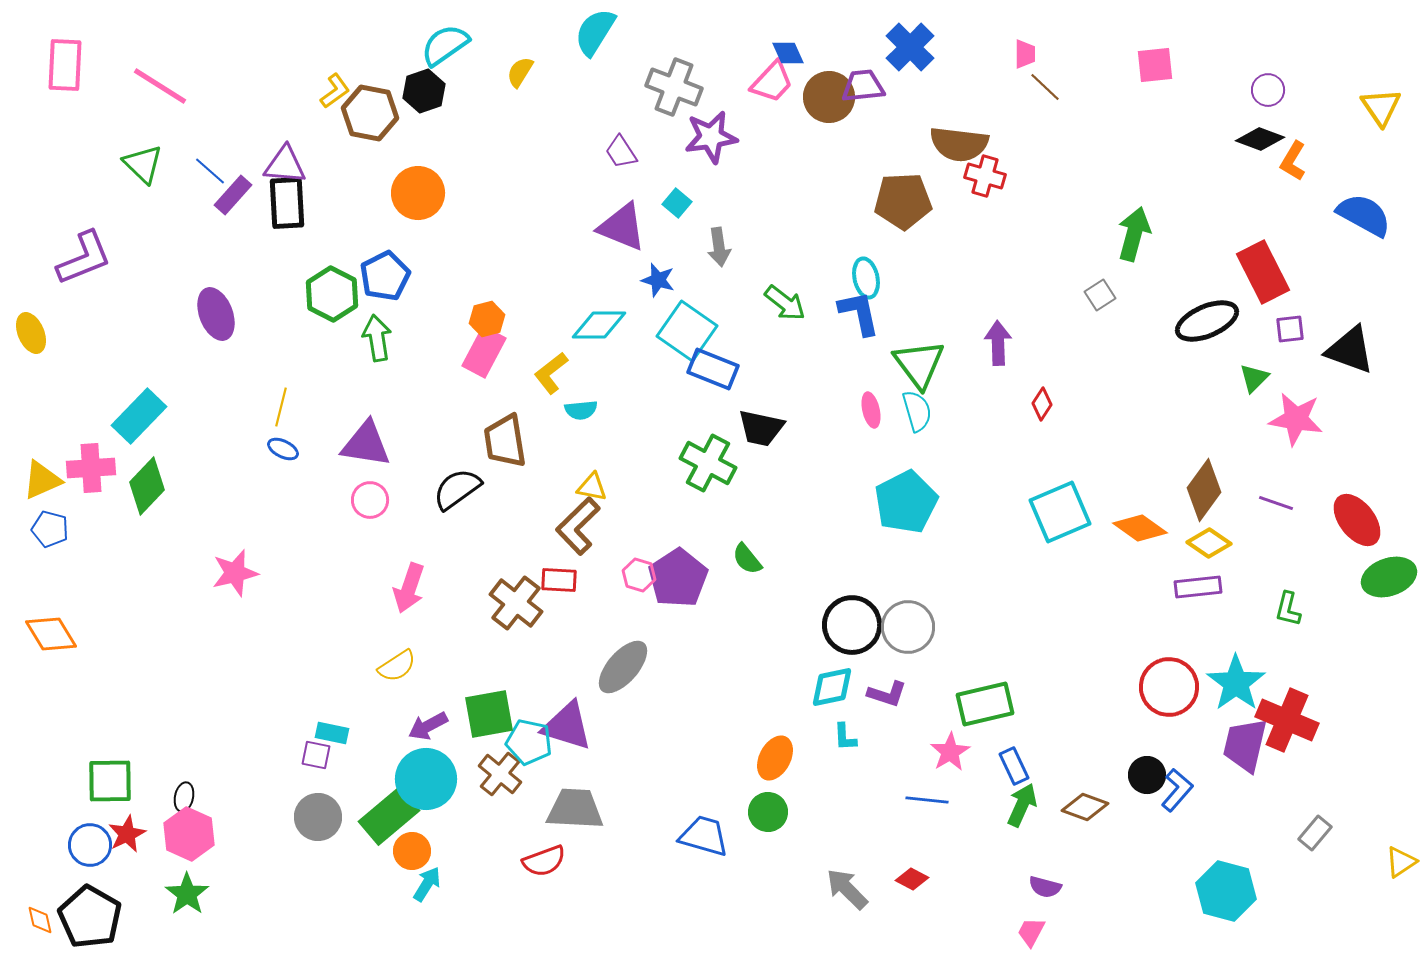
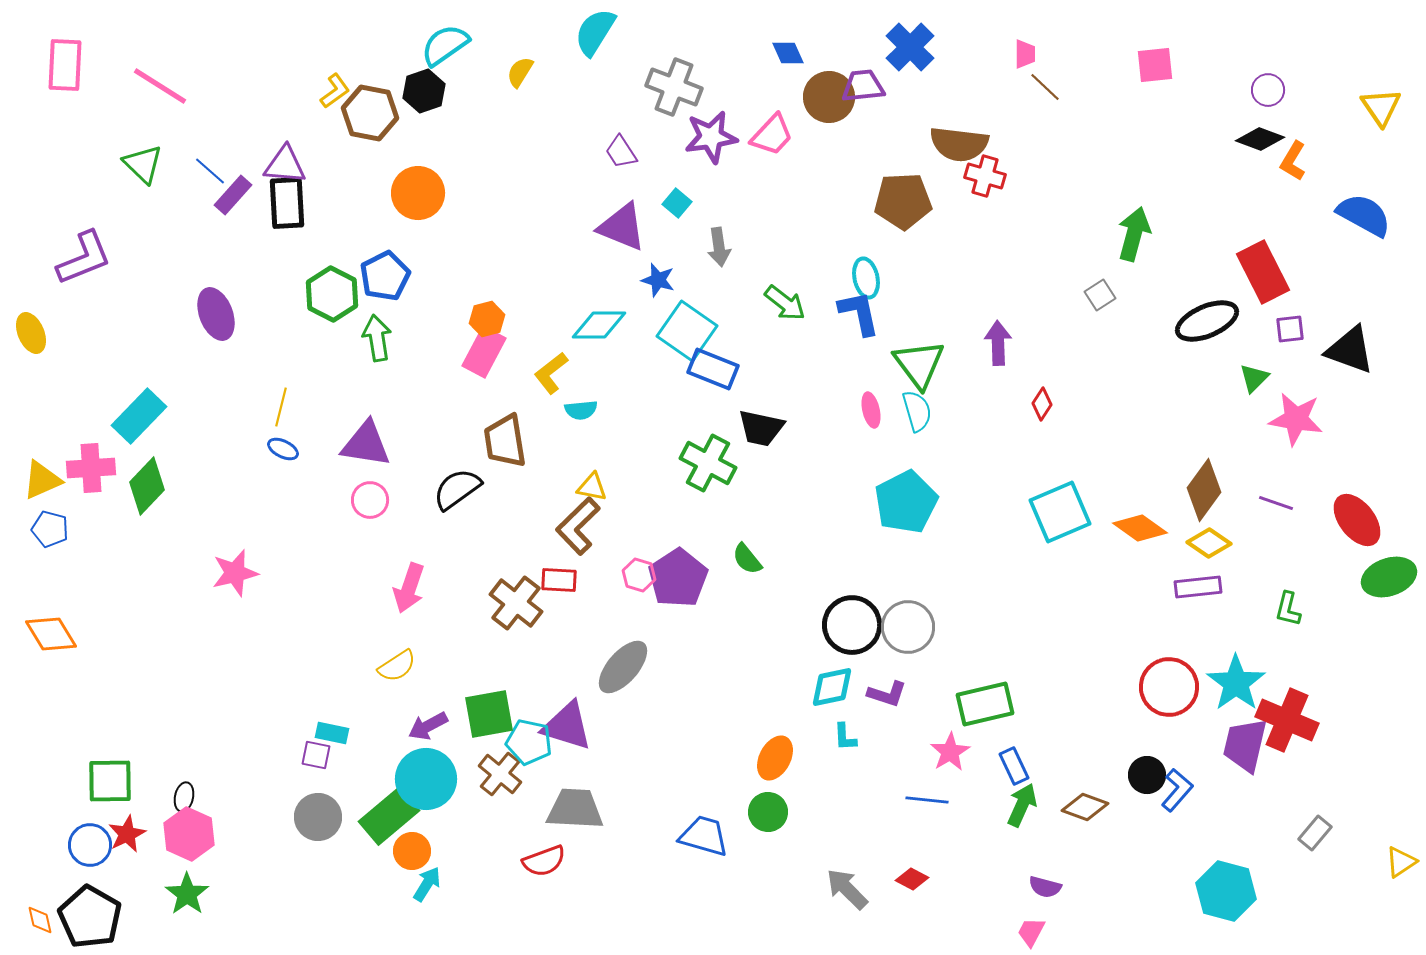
pink trapezoid at (772, 82): moved 53 px down
